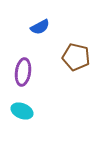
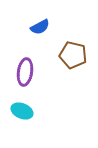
brown pentagon: moved 3 px left, 2 px up
purple ellipse: moved 2 px right
